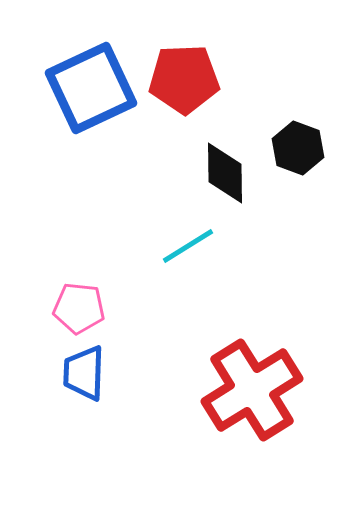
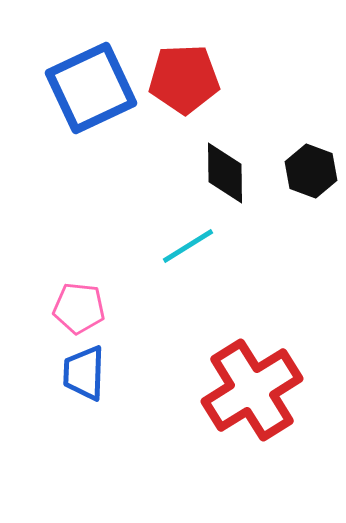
black hexagon: moved 13 px right, 23 px down
